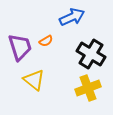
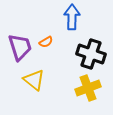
blue arrow: rotated 65 degrees counterclockwise
orange semicircle: moved 1 px down
black cross: rotated 12 degrees counterclockwise
